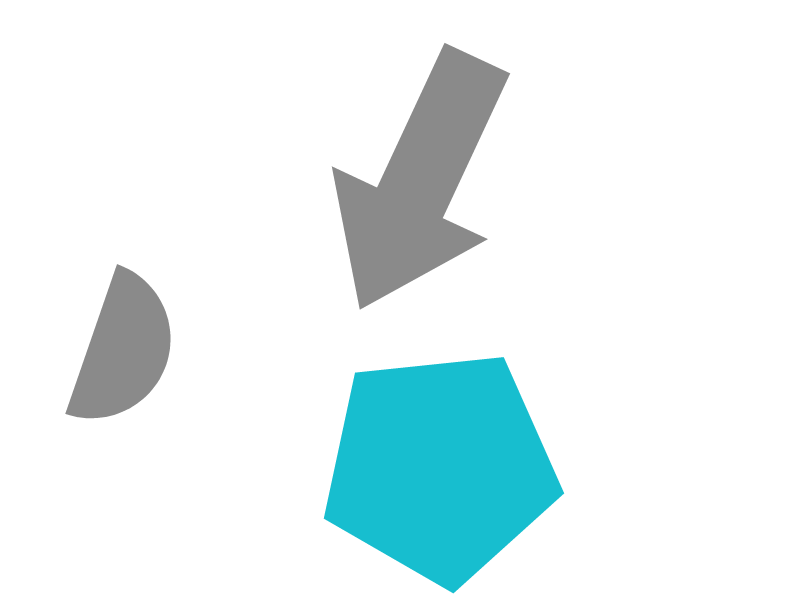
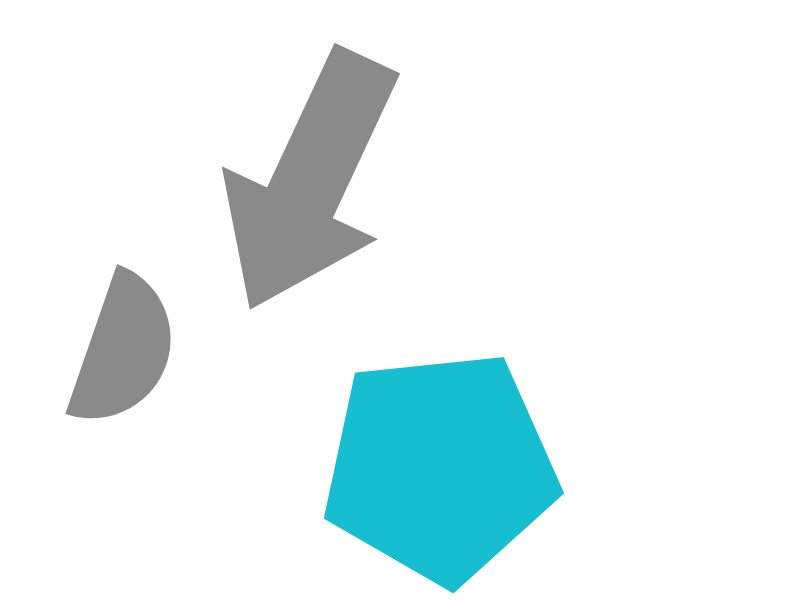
gray arrow: moved 110 px left
